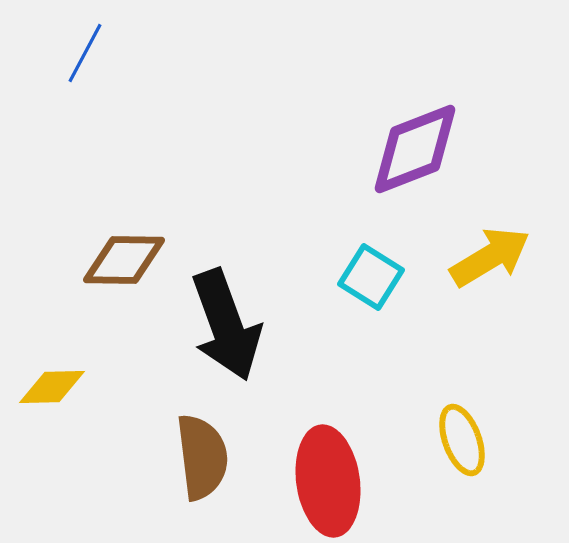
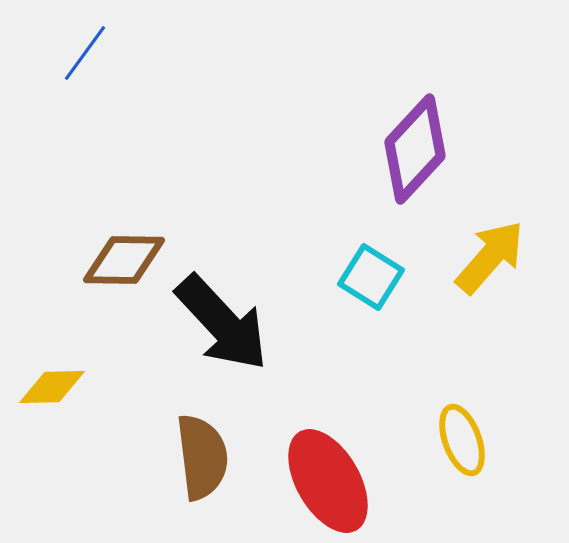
blue line: rotated 8 degrees clockwise
purple diamond: rotated 26 degrees counterclockwise
yellow arrow: rotated 18 degrees counterclockwise
black arrow: moved 4 px left, 2 px up; rotated 23 degrees counterclockwise
red ellipse: rotated 22 degrees counterclockwise
